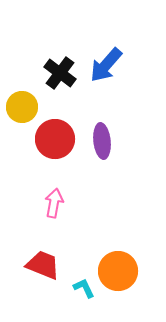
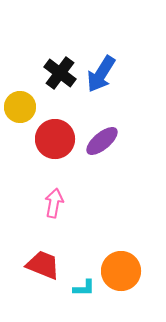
blue arrow: moved 5 px left, 9 px down; rotated 9 degrees counterclockwise
yellow circle: moved 2 px left
purple ellipse: rotated 56 degrees clockwise
orange circle: moved 3 px right
cyan L-shape: rotated 115 degrees clockwise
